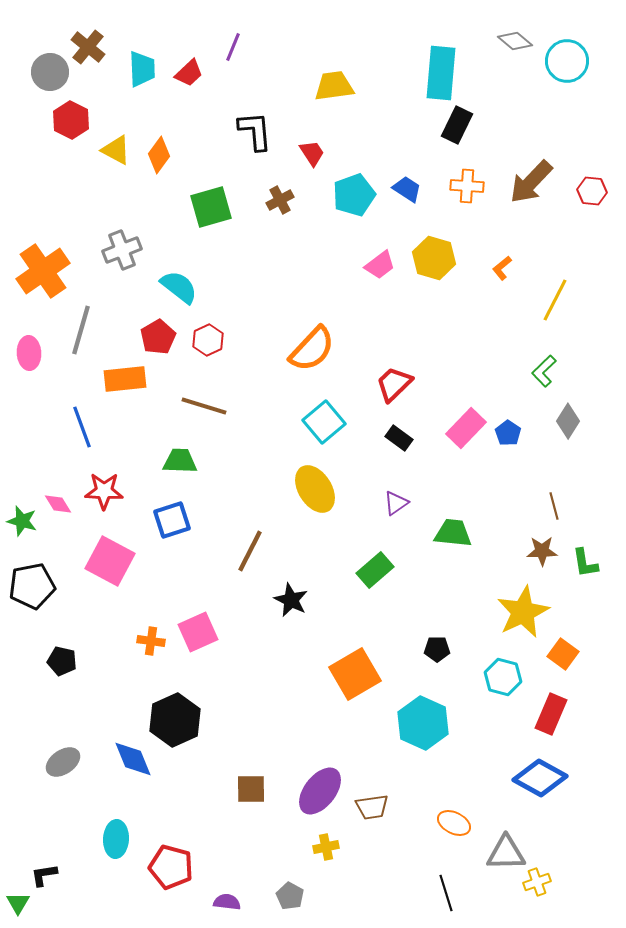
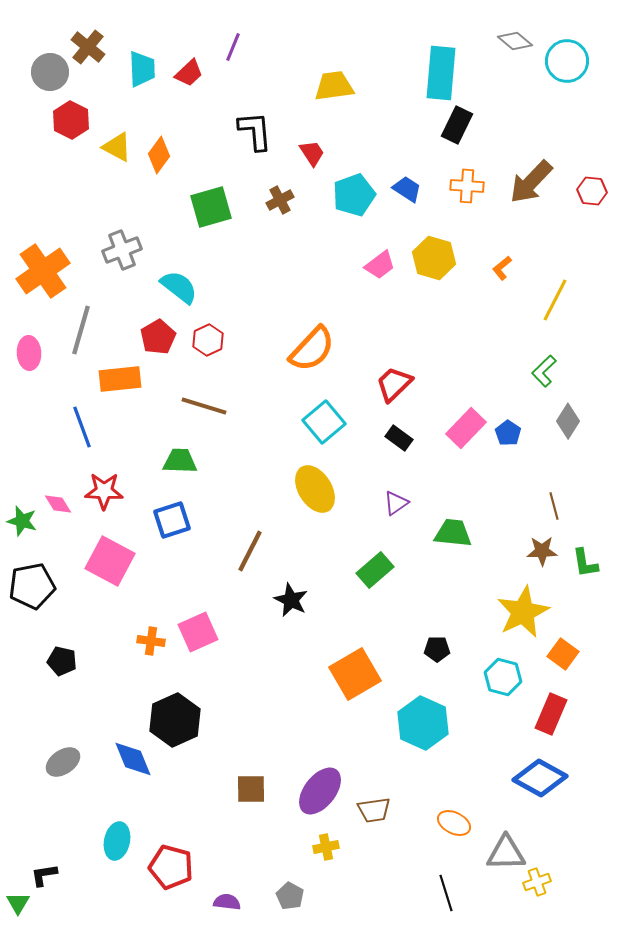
yellow triangle at (116, 150): moved 1 px right, 3 px up
orange rectangle at (125, 379): moved 5 px left
brown trapezoid at (372, 807): moved 2 px right, 3 px down
cyan ellipse at (116, 839): moved 1 px right, 2 px down; rotated 9 degrees clockwise
